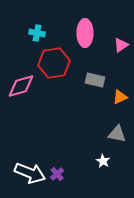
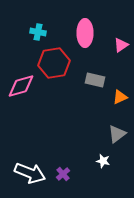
cyan cross: moved 1 px right, 1 px up
gray triangle: rotated 48 degrees counterclockwise
white star: rotated 16 degrees counterclockwise
purple cross: moved 6 px right
